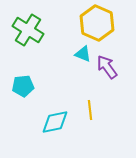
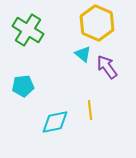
cyan triangle: rotated 18 degrees clockwise
